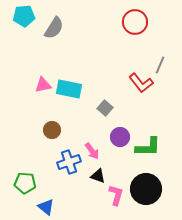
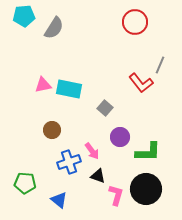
green L-shape: moved 5 px down
blue triangle: moved 13 px right, 7 px up
